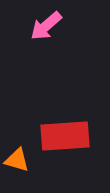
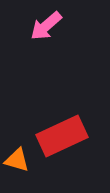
red rectangle: moved 3 px left; rotated 21 degrees counterclockwise
